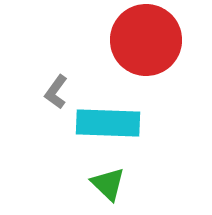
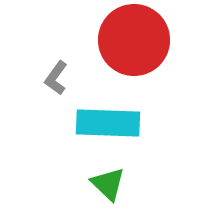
red circle: moved 12 px left
gray L-shape: moved 14 px up
